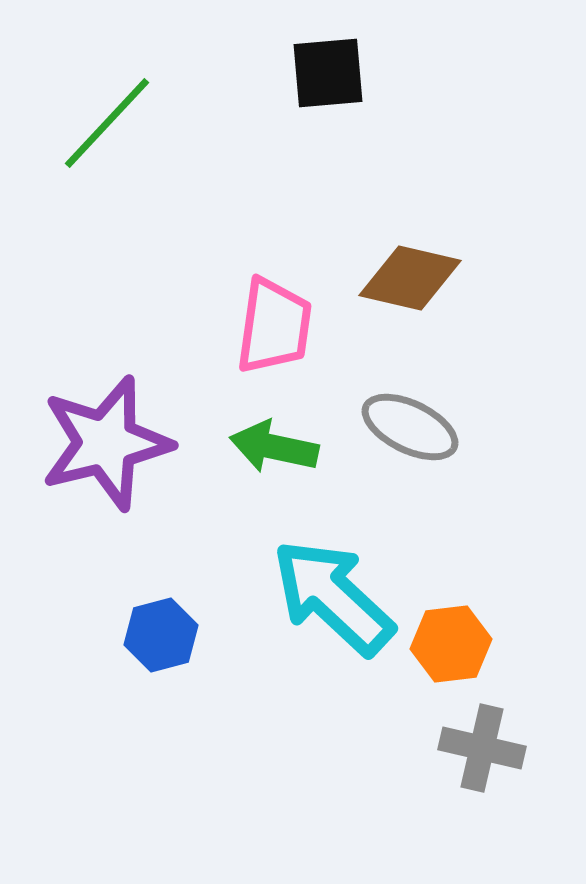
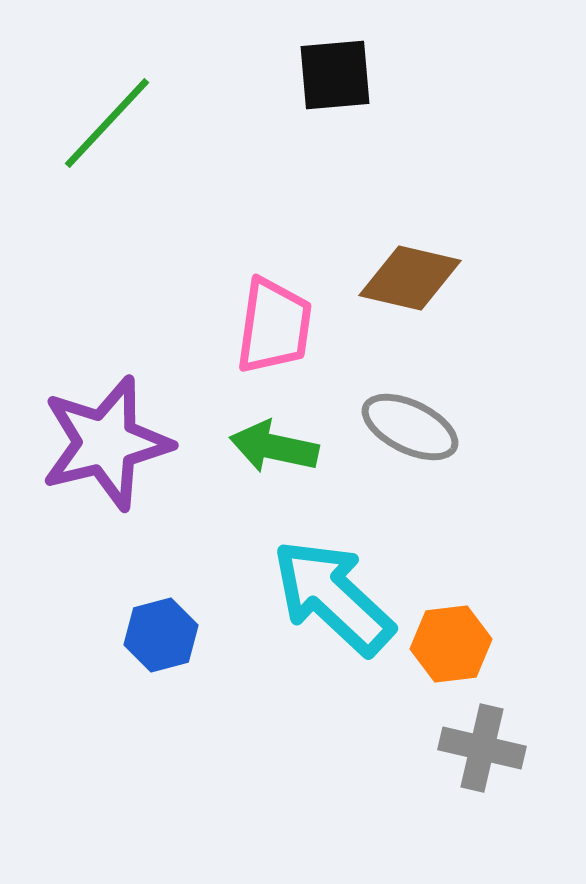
black square: moved 7 px right, 2 px down
